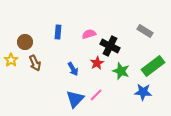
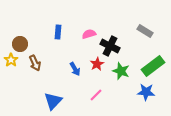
brown circle: moved 5 px left, 2 px down
red star: moved 1 px down
blue arrow: moved 2 px right
blue star: moved 3 px right
blue triangle: moved 22 px left, 2 px down
